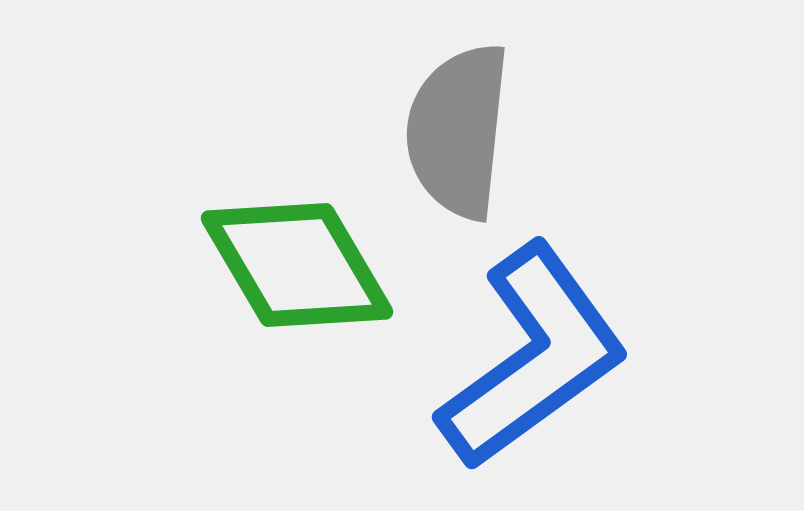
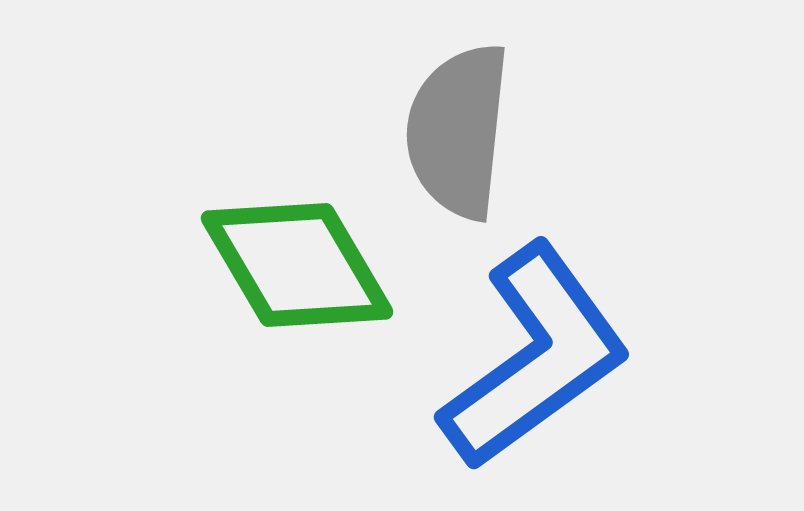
blue L-shape: moved 2 px right
